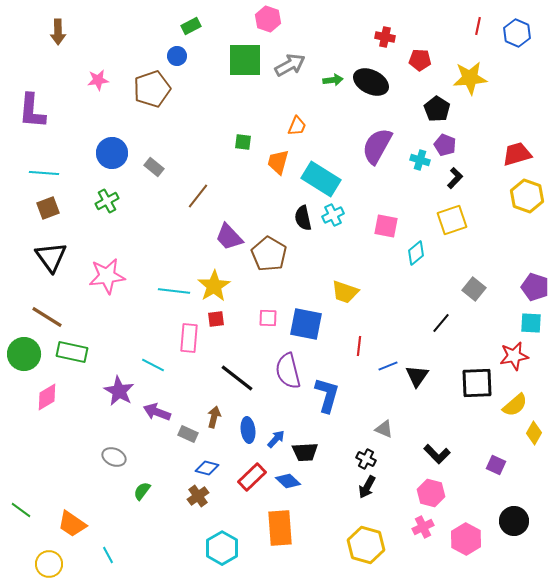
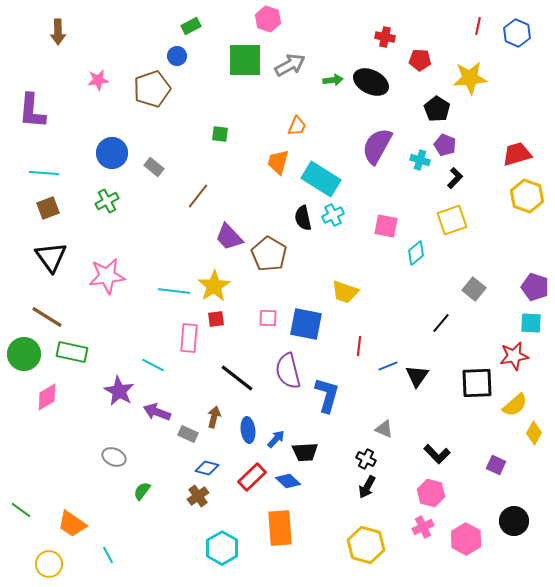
green square at (243, 142): moved 23 px left, 8 px up
